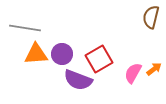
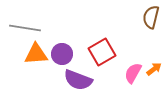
red square: moved 3 px right, 7 px up
